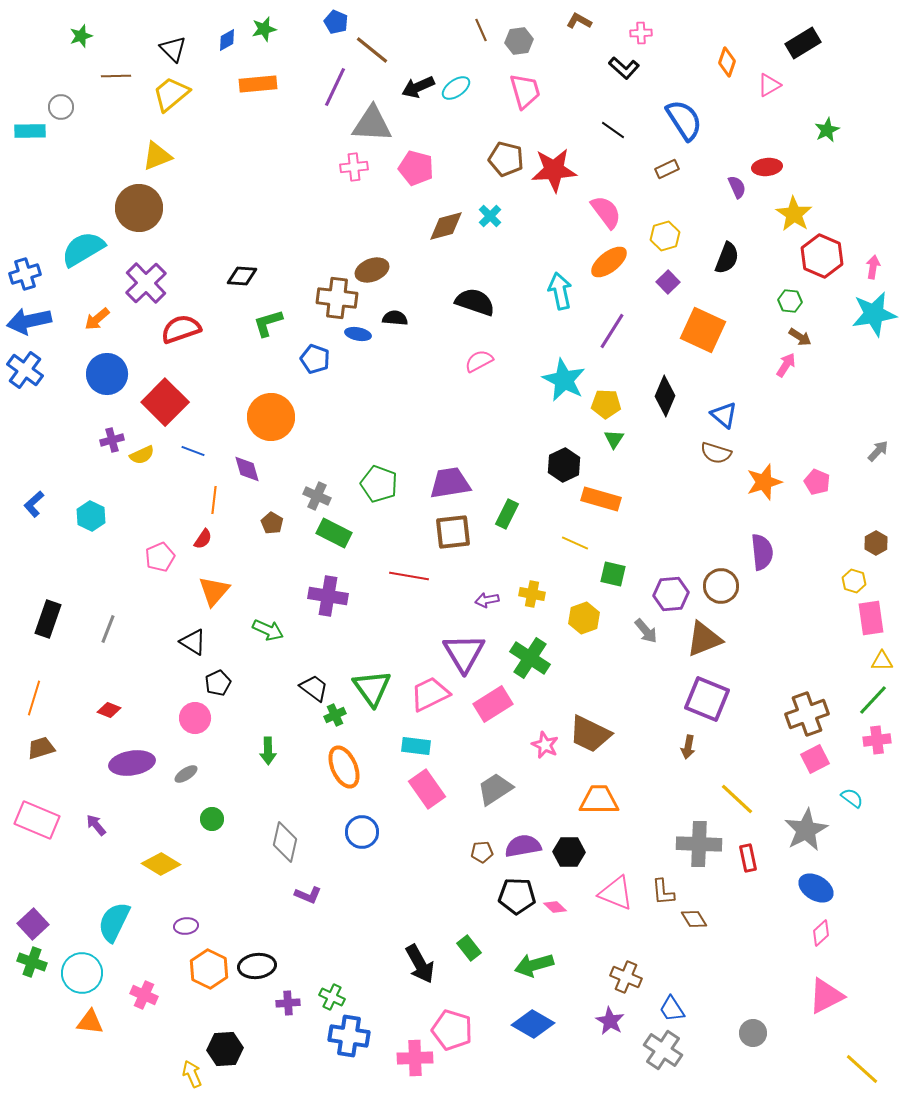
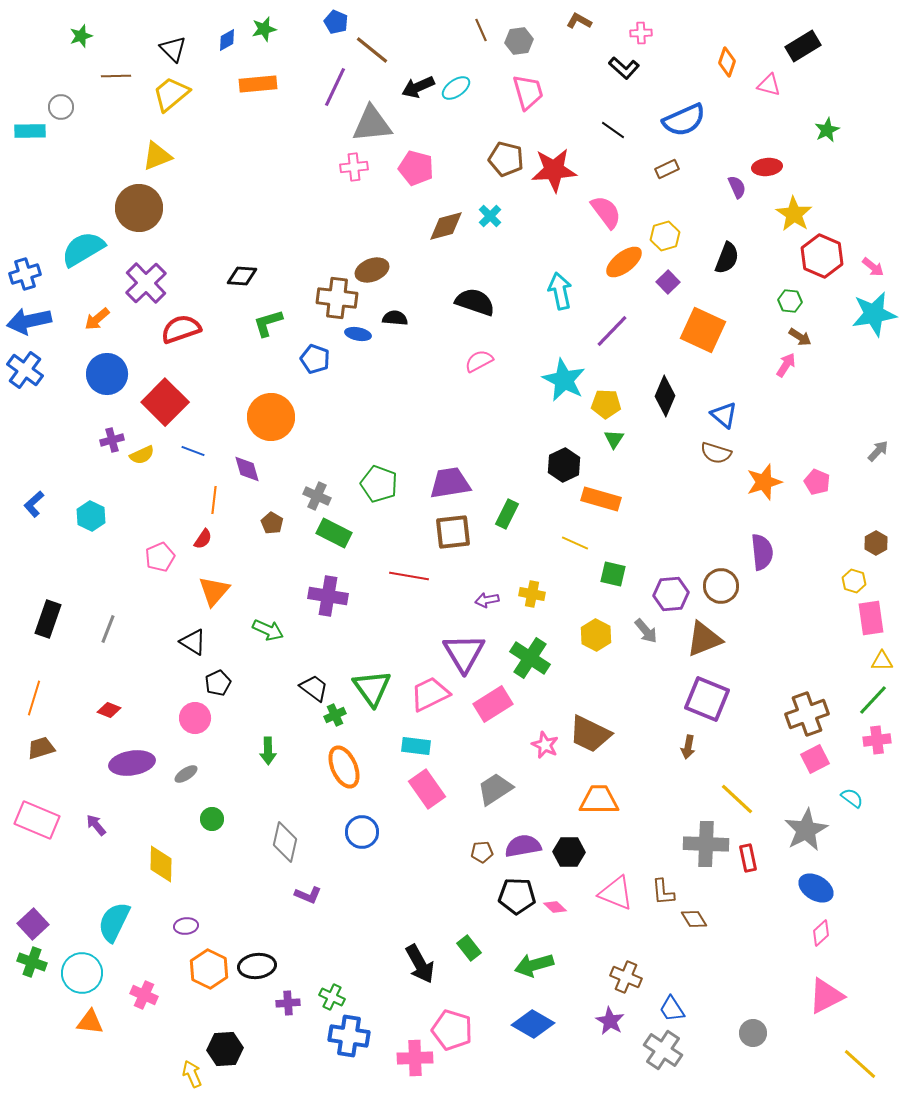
black rectangle at (803, 43): moved 3 px down
pink triangle at (769, 85): rotated 45 degrees clockwise
pink trapezoid at (525, 91): moved 3 px right, 1 px down
blue semicircle at (684, 120): rotated 99 degrees clockwise
gray triangle at (372, 124): rotated 9 degrees counterclockwise
orange ellipse at (609, 262): moved 15 px right
pink arrow at (873, 267): rotated 120 degrees clockwise
purple line at (612, 331): rotated 12 degrees clockwise
yellow hexagon at (584, 618): moved 12 px right, 17 px down; rotated 12 degrees counterclockwise
gray cross at (699, 844): moved 7 px right
yellow diamond at (161, 864): rotated 60 degrees clockwise
yellow line at (862, 1069): moved 2 px left, 5 px up
